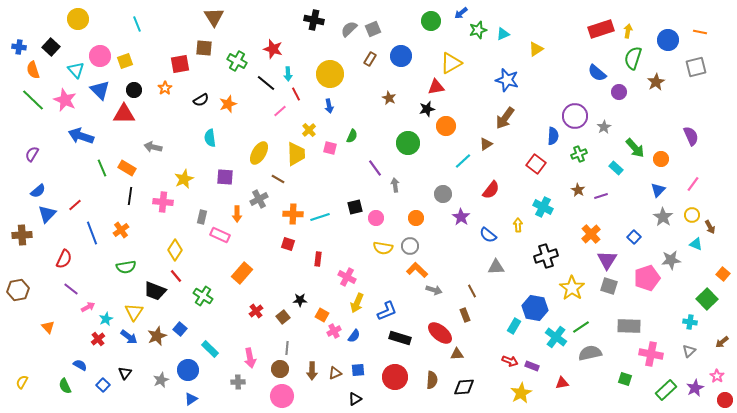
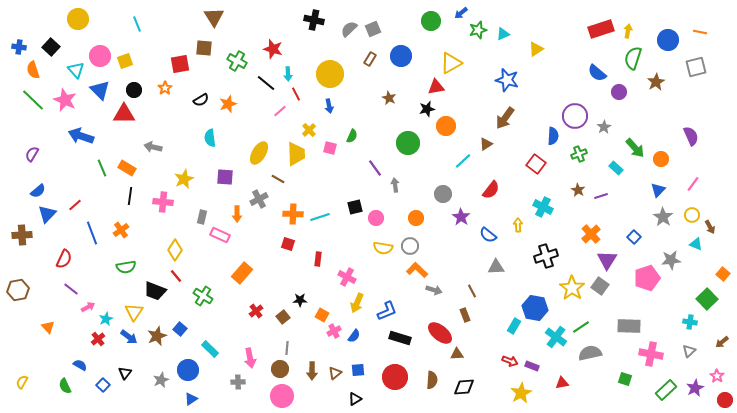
gray square at (609, 286): moved 9 px left; rotated 18 degrees clockwise
brown triangle at (335, 373): rotated 16 degrees counterclockwise
